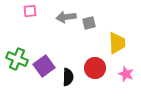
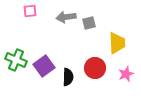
green cross: moved 1 px left, 1 px down
pink star: rotated 28 degrees clockwise
